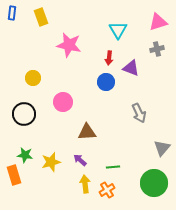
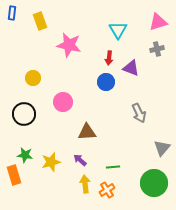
yellow rectangle: moved 1 px left, 4 px down
